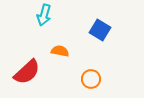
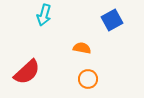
blue square: moved 12 px right, 10 px up; rotated 30 degrees clockwise
orange semicircle: moved 22 px right, 3 px up
orange circle: moved 3 px left
